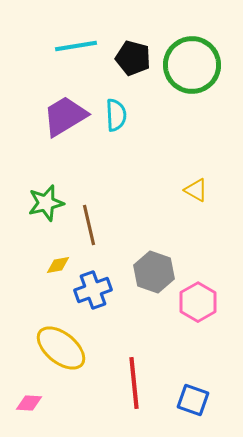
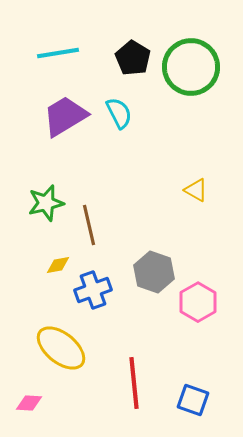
cyan line: moved 18 px left, 7 px down
black pentagon: rotated 16 degrees clockwise
green circle: moved 1 px left, 2 px down
cyan semicircle: moved 3 px right, 2 px up; rotated 24 degrees counterclockwise
